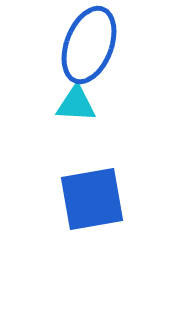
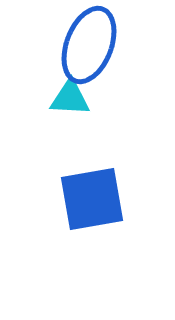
cyan triangle: moved 6 px left, 6 px up
